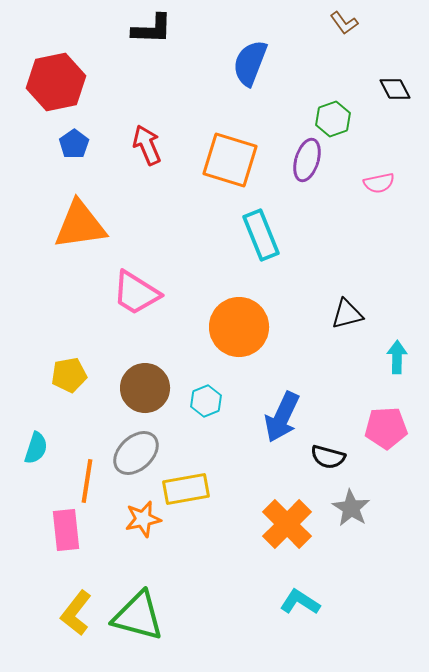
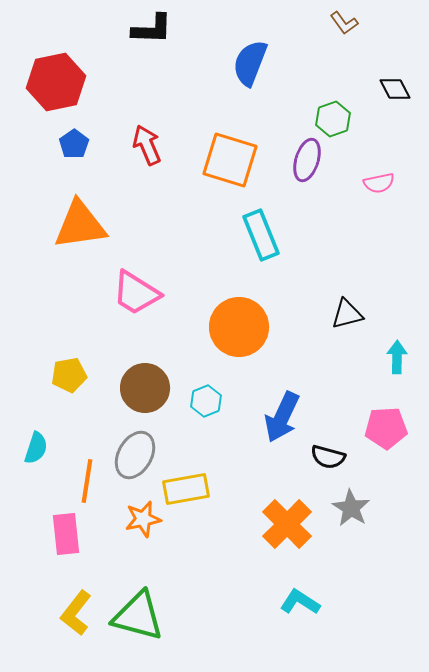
gray ellipse: moved 1 px left, 2 px down; rotated 18 degrees counterclockwise
pink rectangle: moved 4 px down
